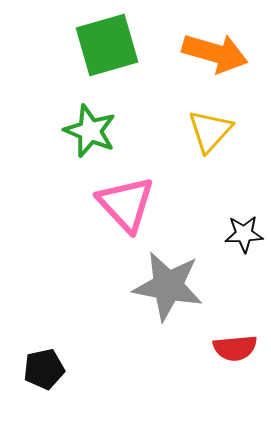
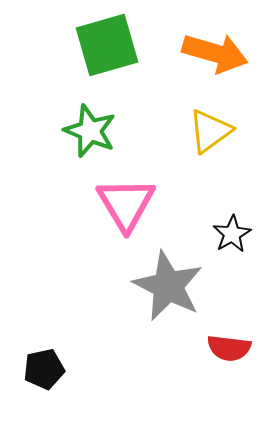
yellow triangle: rotated 12 degrees clockwise
pink triangle: rotated 12 degrees clockwise
black star: moved 12 px left; rotated 27 degrees counterclockwise
gray star: rotated 16 degrees clockwise
red semicircle: moved 6 px left; rotated 12 degrees clockwise
